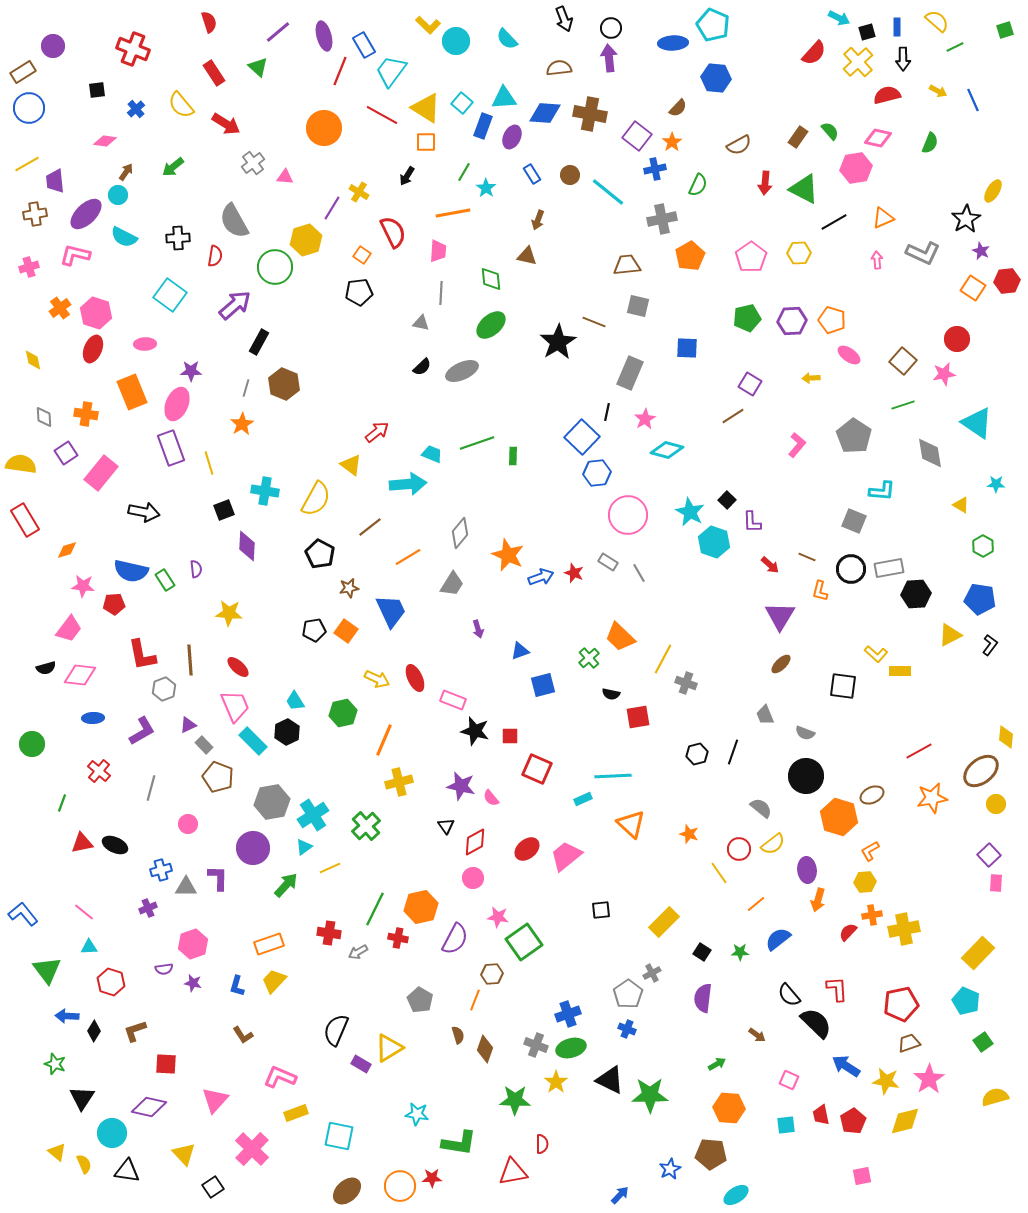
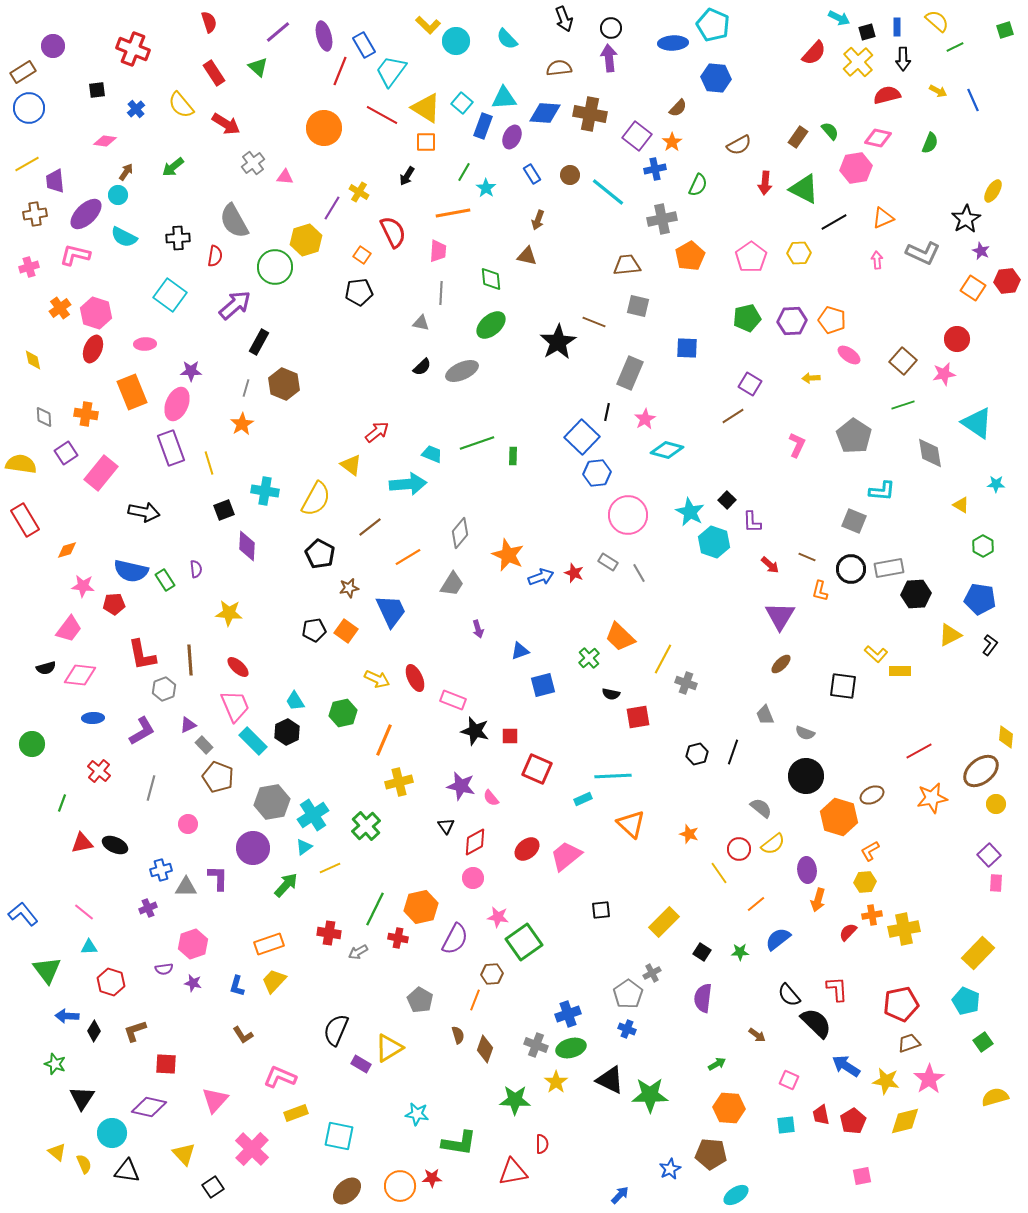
pink L-shape at (797, 445): rotated 15 degrees counterclockwise
